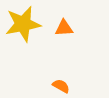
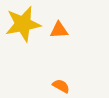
orange triangle: moved 5 px left, 2 px down
